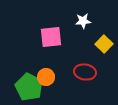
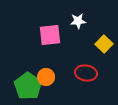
white star: moved 5 px left
pink square: moved 1 px left, 2 px up
red ellipse: moved 1 px right, 1 px down
green pentagon: moved 1 px left, 1 px up; rotated 8 degrees clockwise
